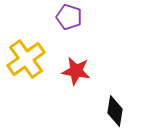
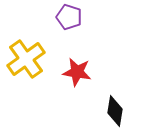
red star: moved 1 px right, 1 px down
